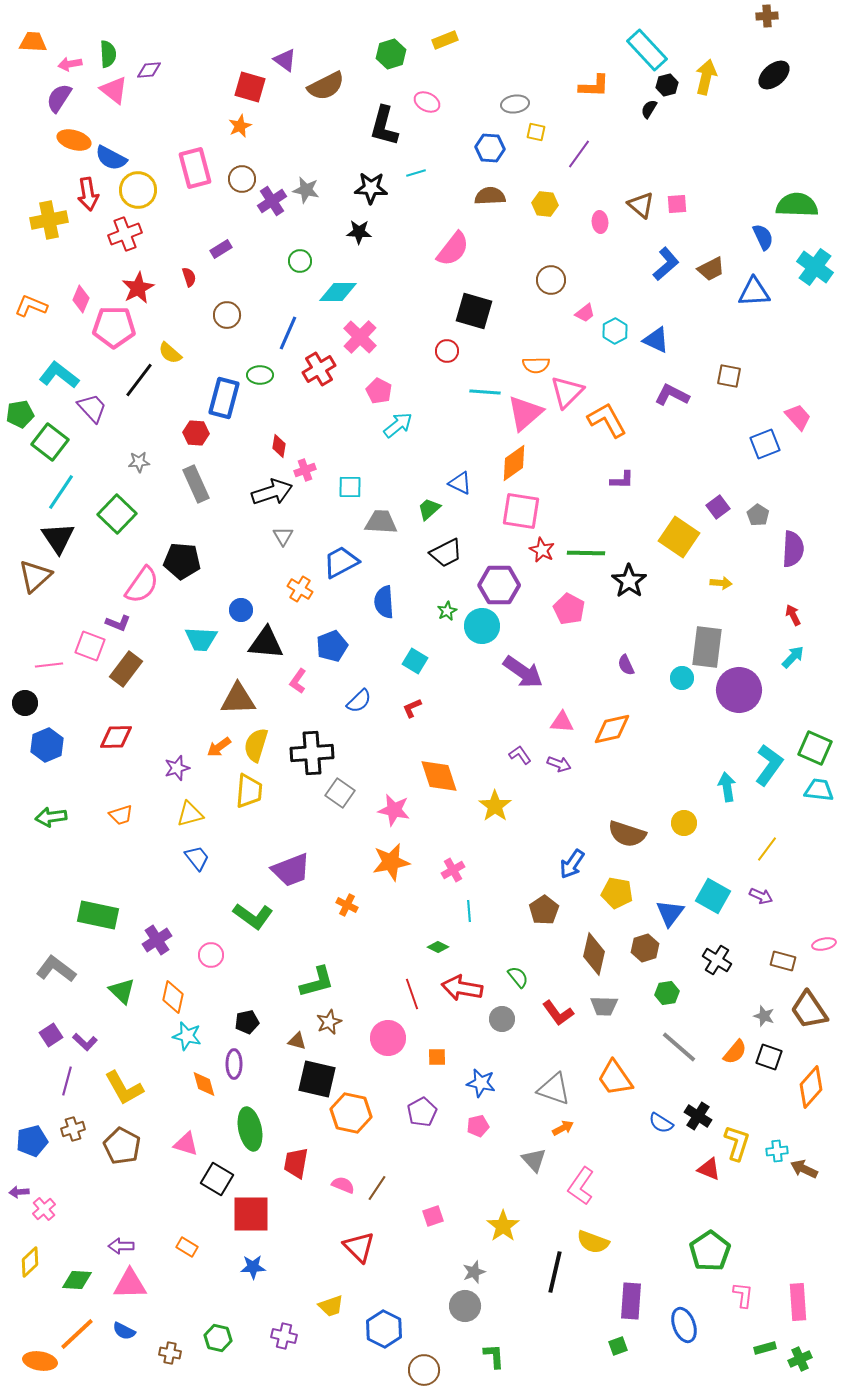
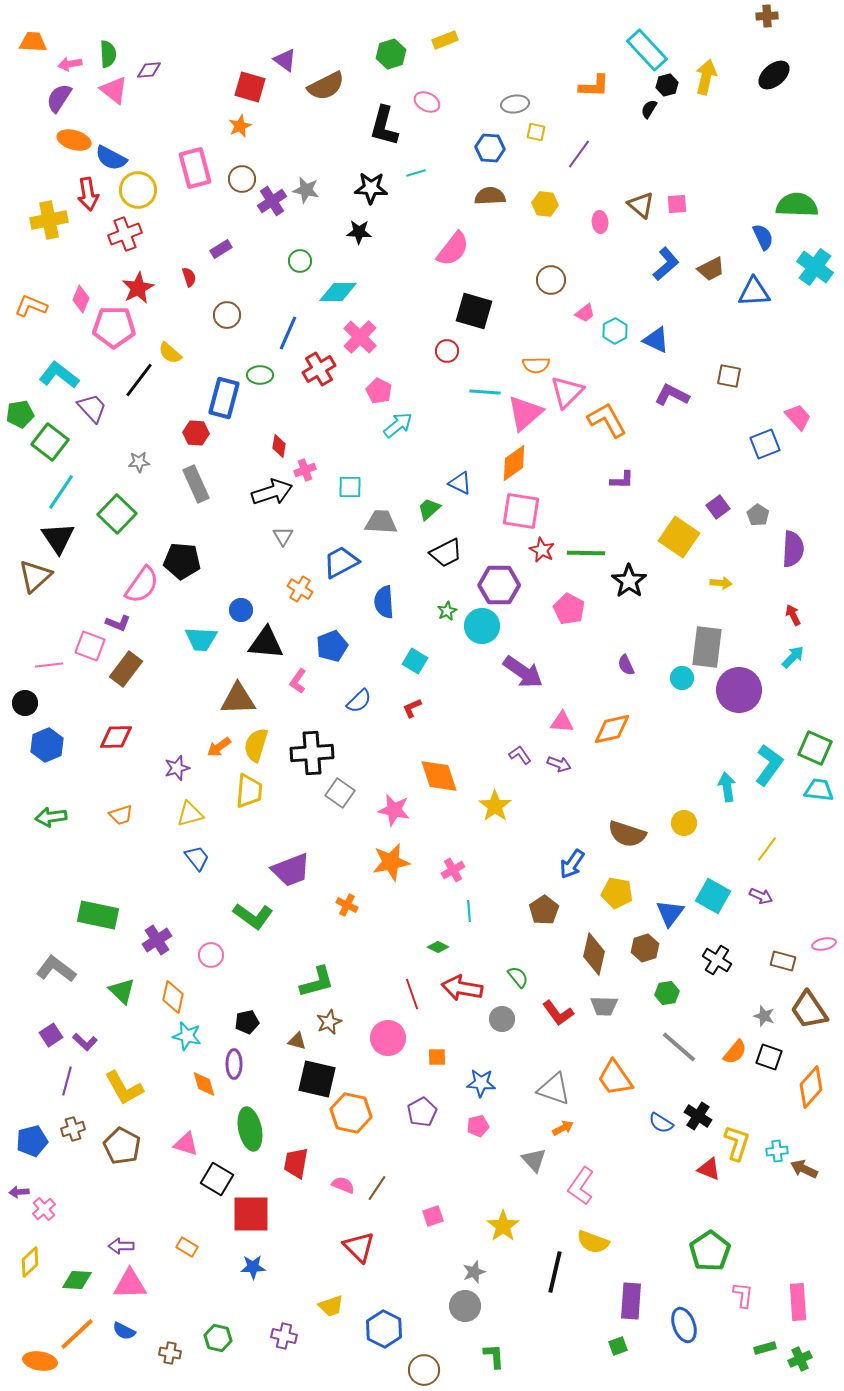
blue star at (481, 1083): rotated 8 degrees counterclockwise
